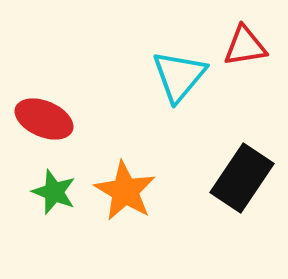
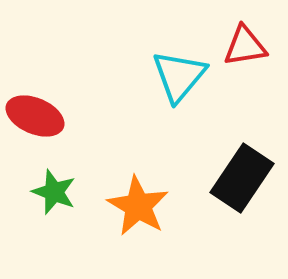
red ellipse: moved 9 px left, 3 px up
orange star: moved 13 px right, 15 px down
